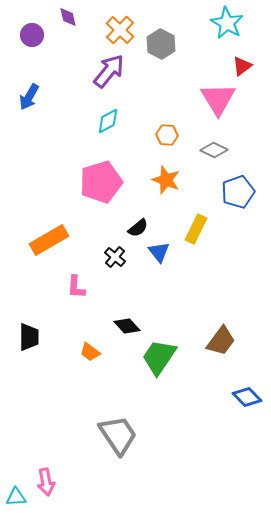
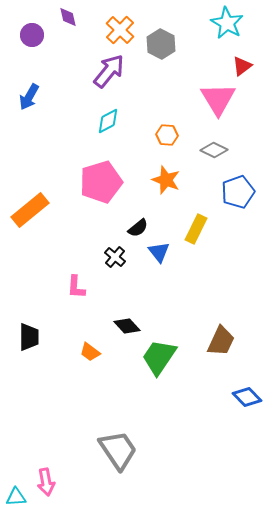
orange rectangle: moved 19 px left, 30 px up; rotated 9 degrees counterclockwise
brown trapezoid: rotated 12 degrees counterclockwise
gray trapezoid: moved 15 px down
